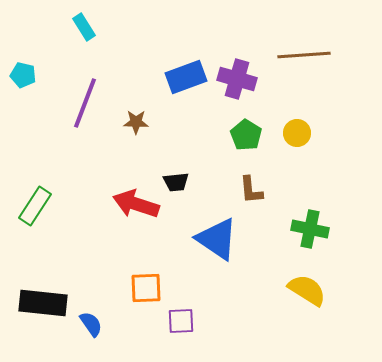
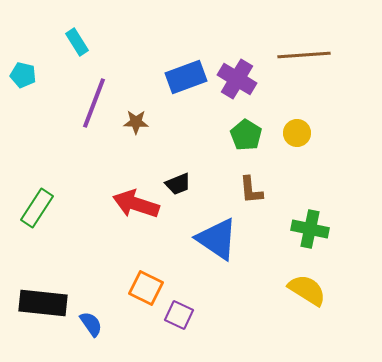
cyan rectangle: moved 7 px left, 15 px down
purple cross: rotated 15 degrees clockwise
purple line: moved 9 px right
black trapezoid: moved 2 px right, 2 px down; rotated 16 degrees counterclockwise
green rectangle: moved 2 px right, 2 px down
orange square: rotated 28 degrees clockwise
purple square: moved 2 px left, 6 px up; rotated 28 degrees clockwise
